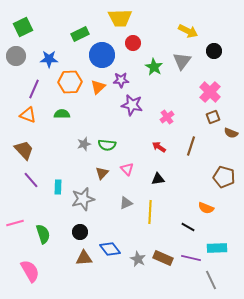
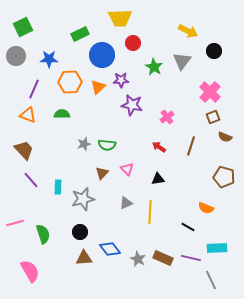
brown semicircle at (231, 133): moved 6 px left, 4 px down
